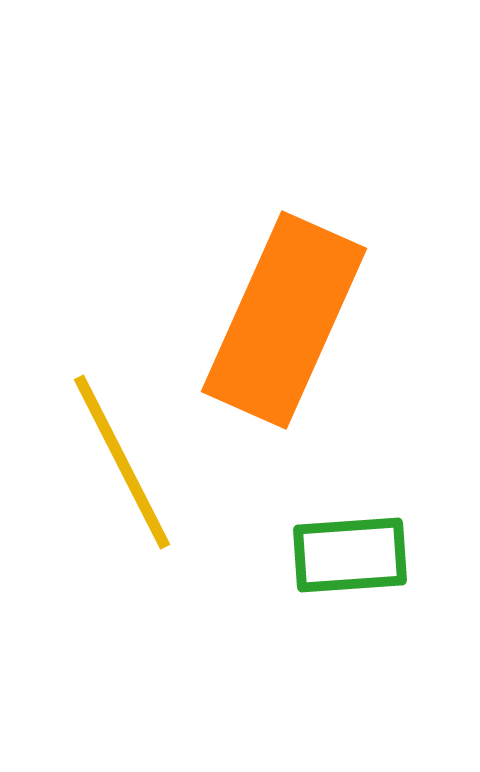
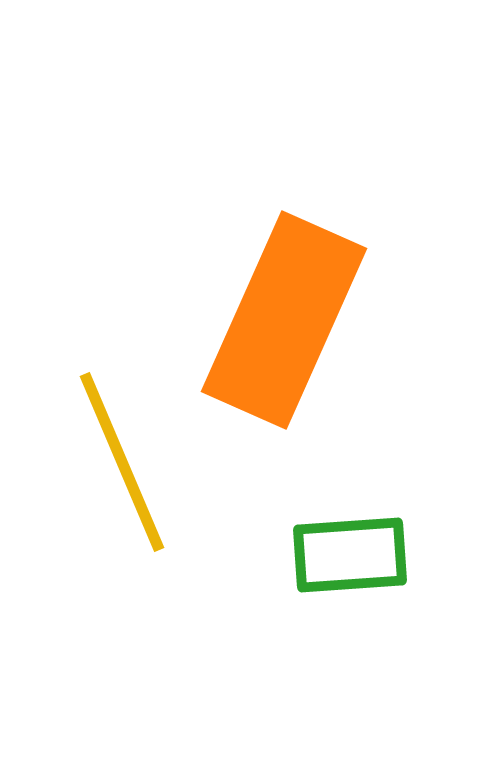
yellow line: rotated 4 degrees clockwise
